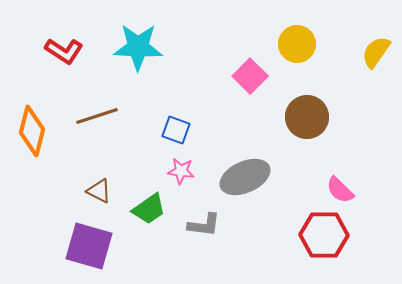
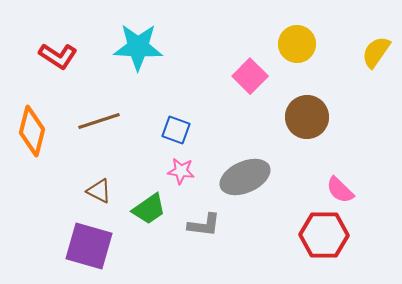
red L-shape: moved 6 px left, 5 px down
brown line: moved 2 px right, 5 px down
